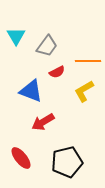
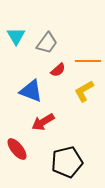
gray trapezoid: moved 3 px up
red semicircle: moved 1 px right, 2 px up; rotated 14 degrees counterclockwise
red ellipse: moved 4 px left, 9 px up
